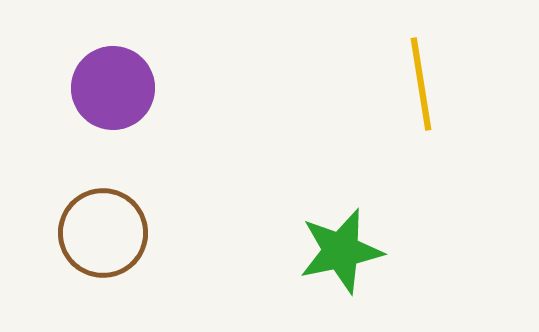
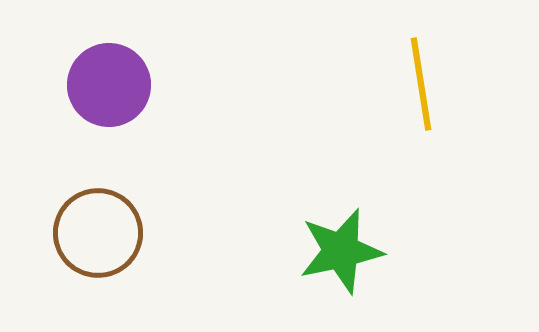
purple circle: moved 4 px left, 3 px up
brown circle: moved 5 px left
